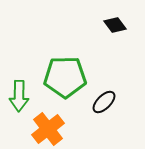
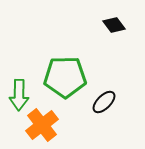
black diamond: moved 1 px left
green arrow: moved 1 px up
orange cross: moved 6 px left, 4 px up
